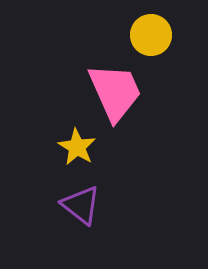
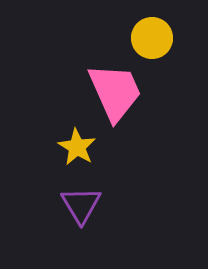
yellow circle: moved 1 px right, 3 px down
purple triangle: rotated 21 degrees clockwise
